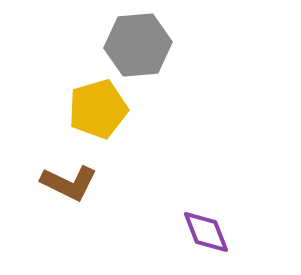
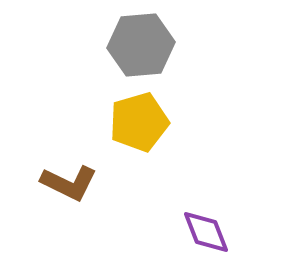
gray hexagon: moved 3 px right
yellow pentagon: moved 41 px right, 13 px down
